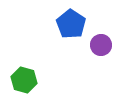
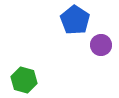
blue pentagon: moved 4 px right, 4 px up
